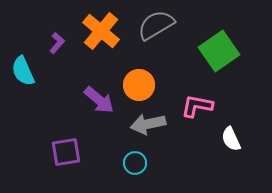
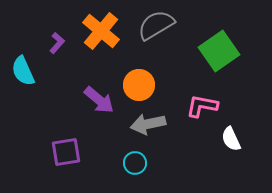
pink L-shape: moved 5 px right
